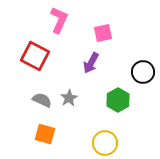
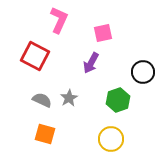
green hexagon: rotated 10 degrees clockwise
yellow circle: moved 6 px right, 4 px up
